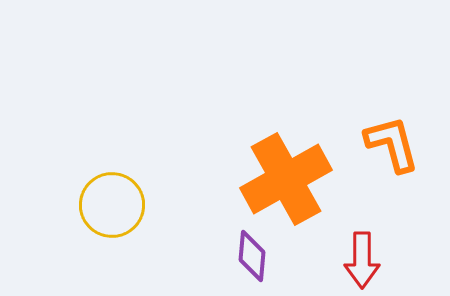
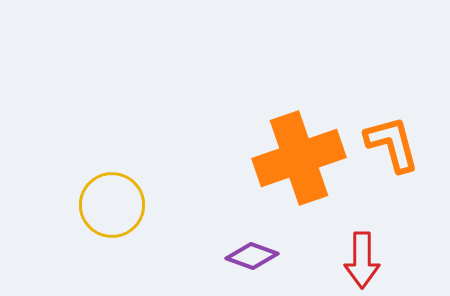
orange cross: moved 13 px right, 21 px up; rotated 10 degrees clockwise
purple diamond: rotated 75 degrees counterclockwise
